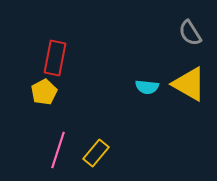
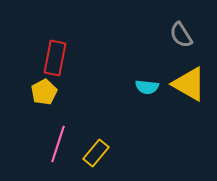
gray semicircle: moved 9 px left, 2 px down
pink line: moved 6 px up
